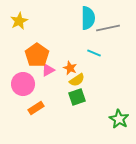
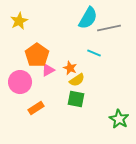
cyan semicircle: rotated 30 degrees clockwise
gray line: moved 1 px right
pink circle: moved 3 px left, 2 px up
green square: moved 1 px left, 2 px down; rotated 30 degrees clockwise
